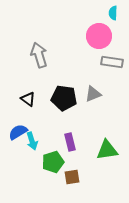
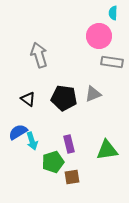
purple rectangle: moved 1 px left, 2 px down
